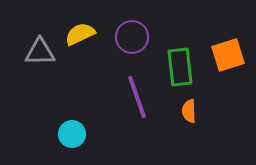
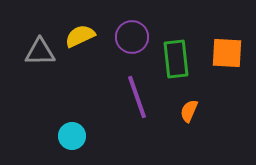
yellow semicircle: moved 2 px down
orange square: moved 1 px left, 2 px up; rotated 20 degrees clockwise
green rectangle: moved 4 px left, 8 px up
orange semicircle: rotated 25 degrees clockwise
cyan circle: moved 2 px down
